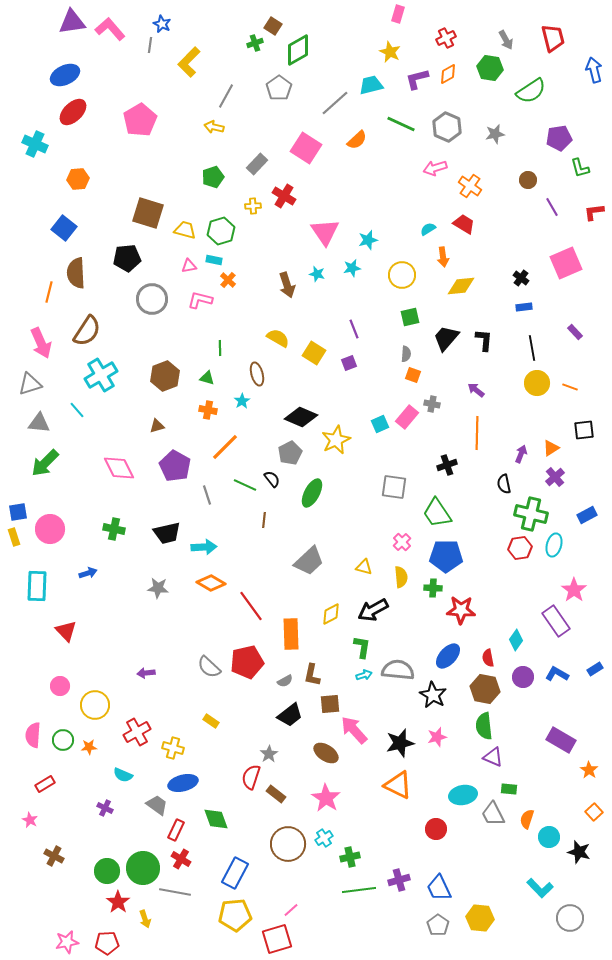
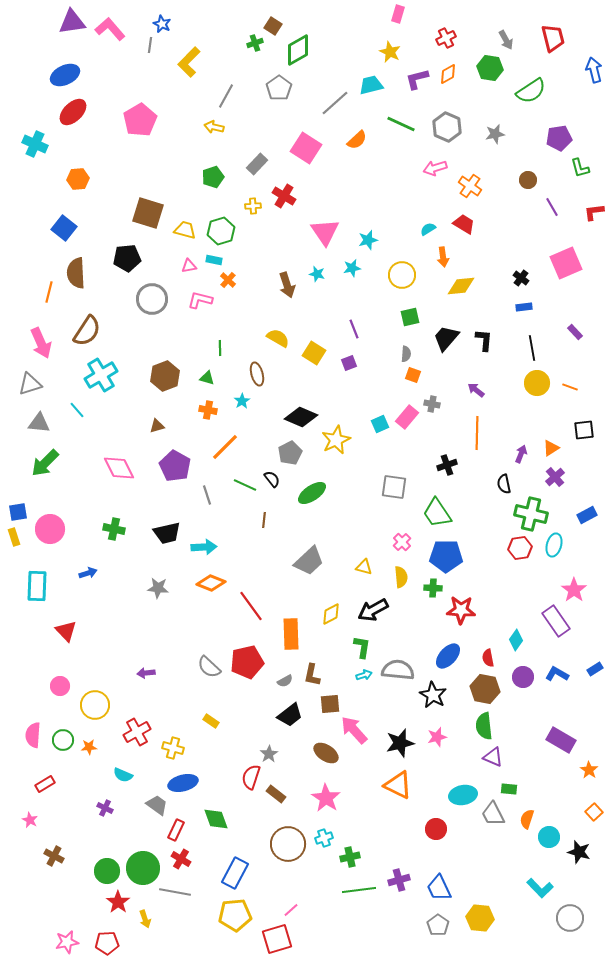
green ellipse at (312, 493): rotated 28 degrees clockwise
orange diamond at (211, 583): rotated 8 degrees counterclockwise
cyan cross at (324, 838): rotated 12 degrees clockwise
